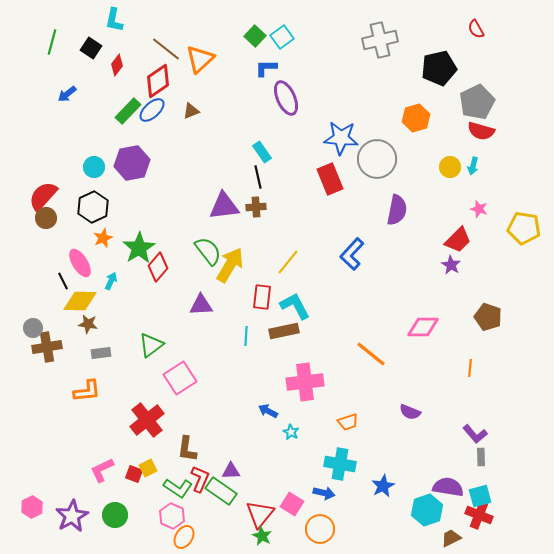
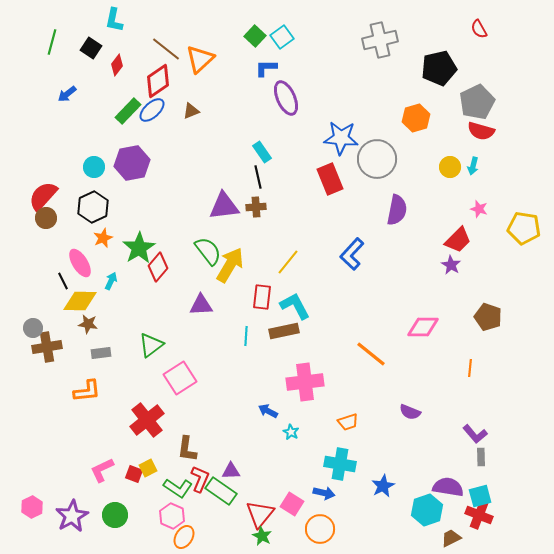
red semicircle at (476, 29): moved 3 px right
